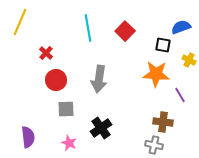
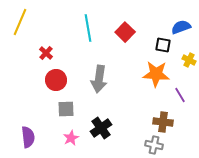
red square: moved 1 px down
pink star: moved 2 px right, 5 px up; rotated 21 degrees clockwise
